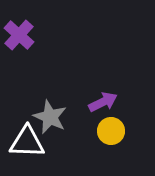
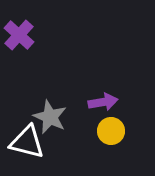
purple arrow: rotated 16 degrees clockwise
white triangle: rotated 12 degrees clockwise
